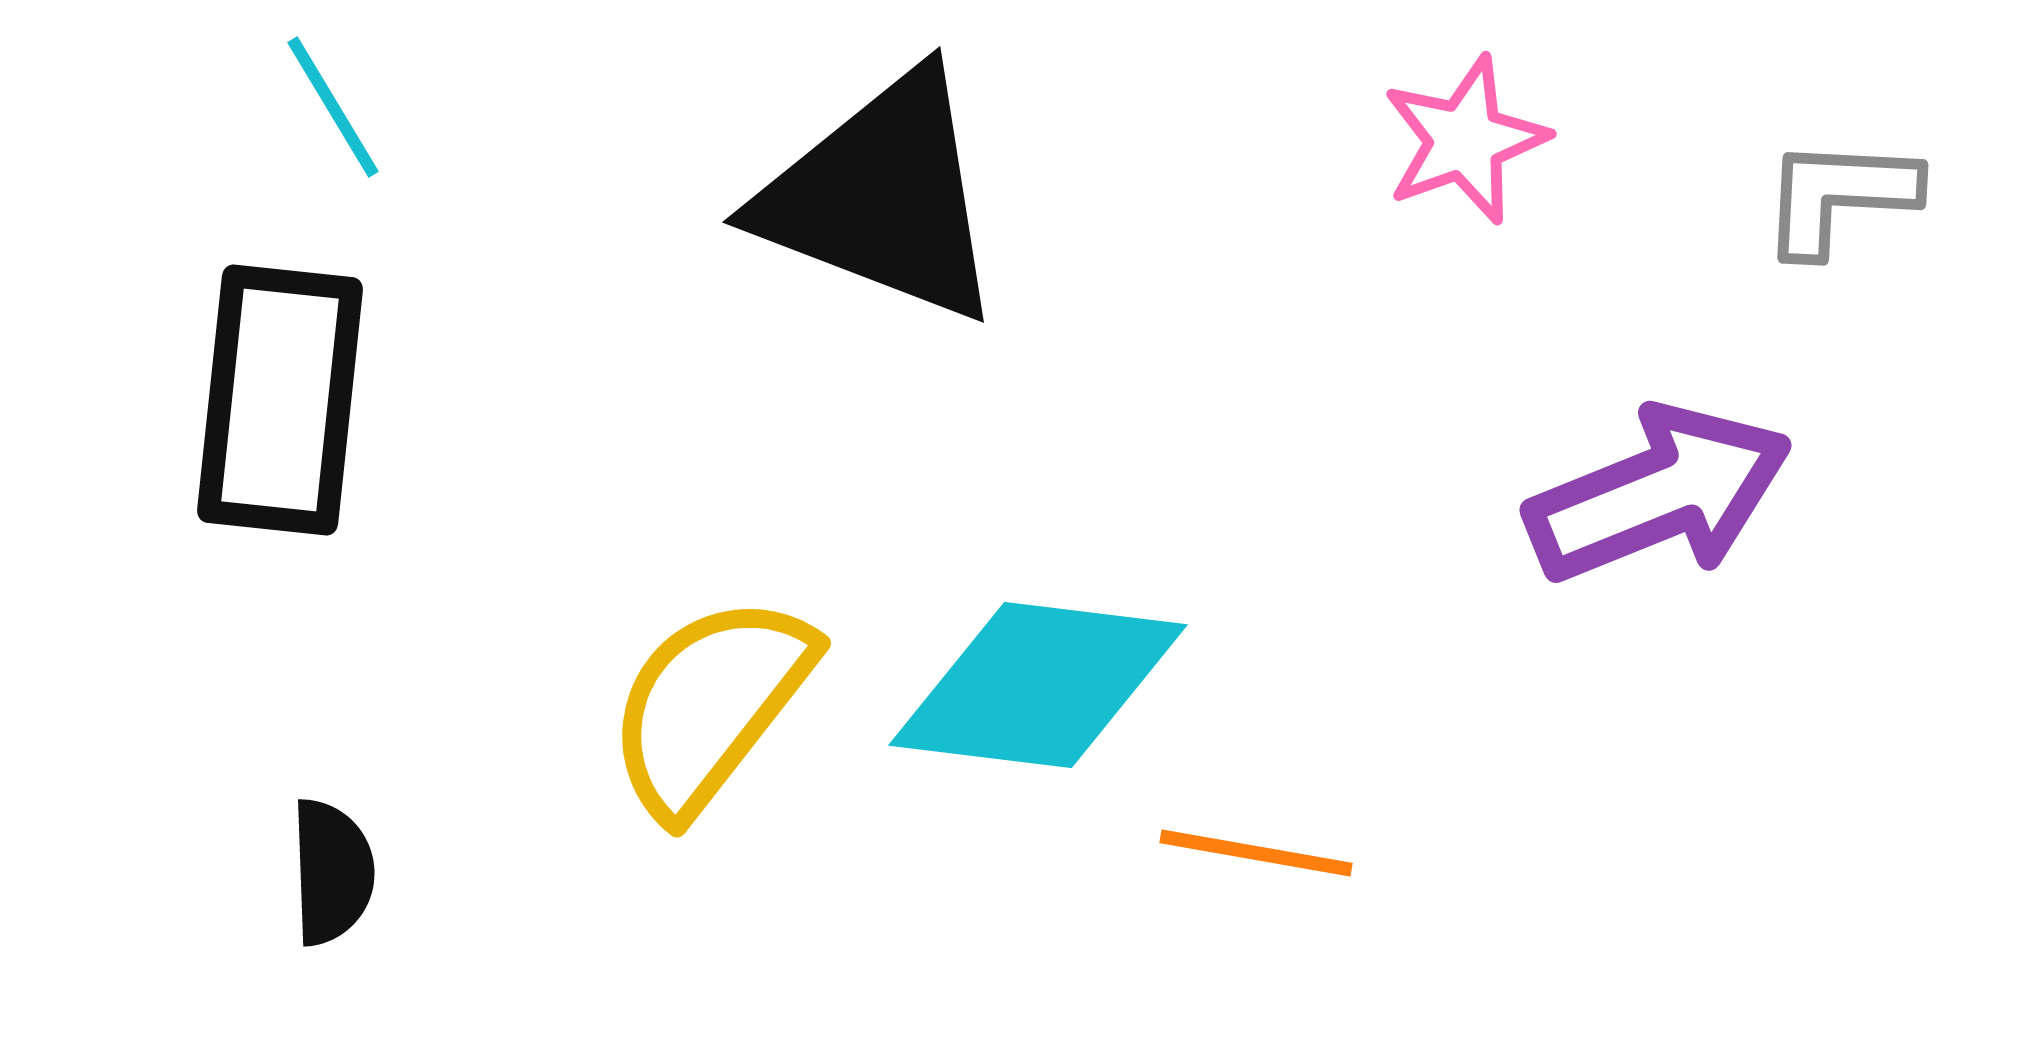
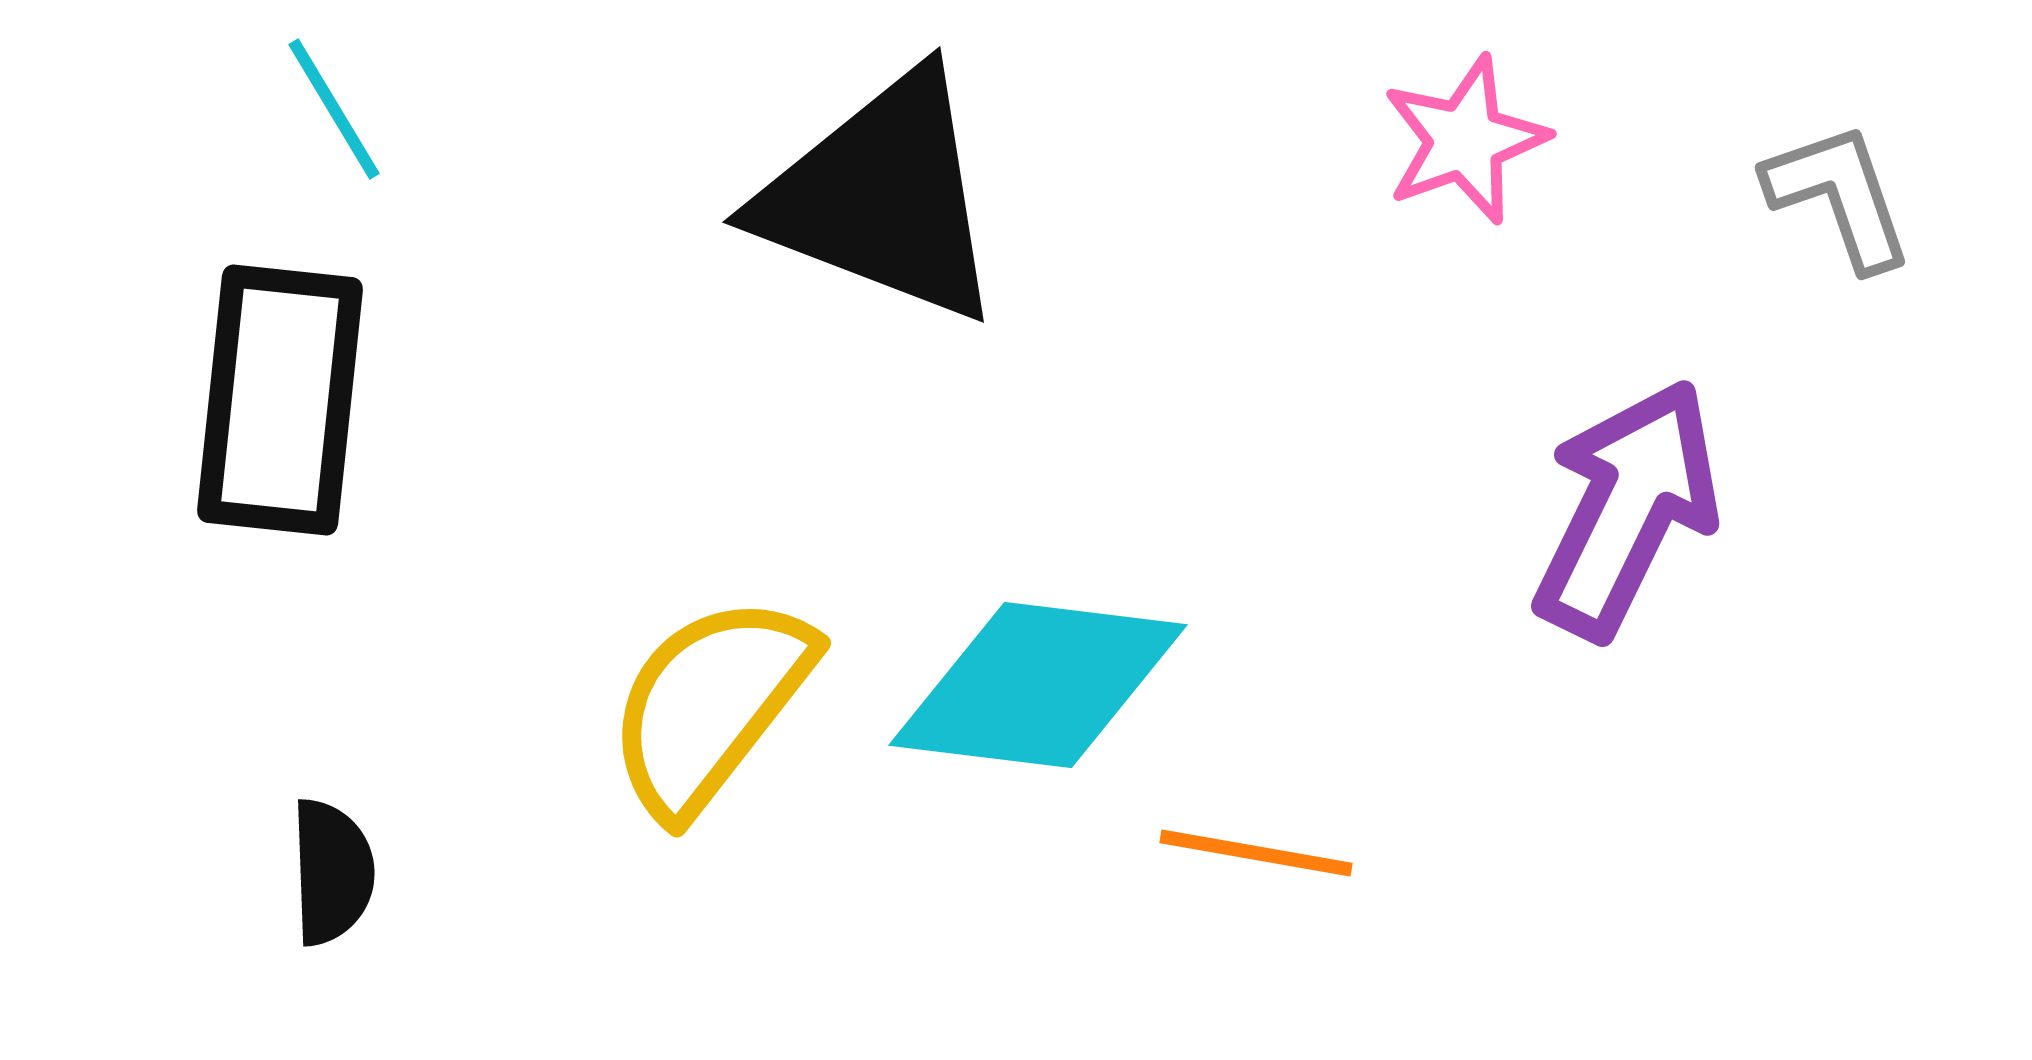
cyan line: moved 1 px right, 2 px down
gray L-shape: rotated 68 degrees clockwise
purple arrow: moved 32 px left, 15 px down; rotated 42 degrees counterclockwise
